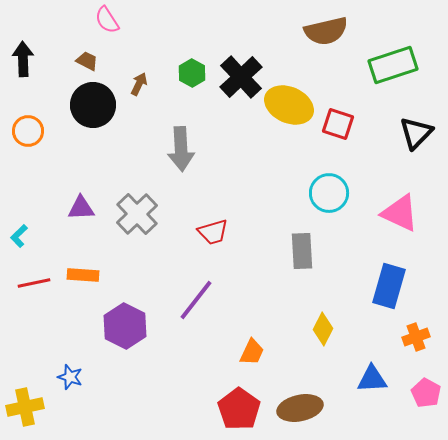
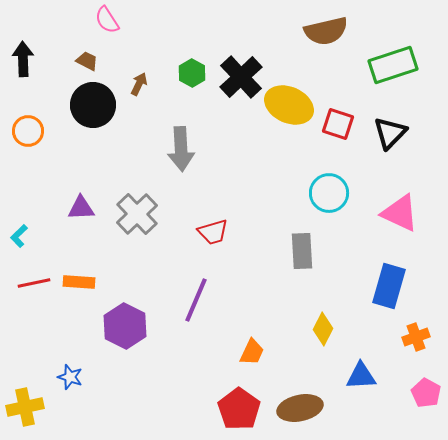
black triangle: moved 26 px left
orange rectangle: moved 4 px left, 7 px down
purple line: rotated 15 degrees counterclockwise
blue triangle: moved 11 px left, 3 px up
